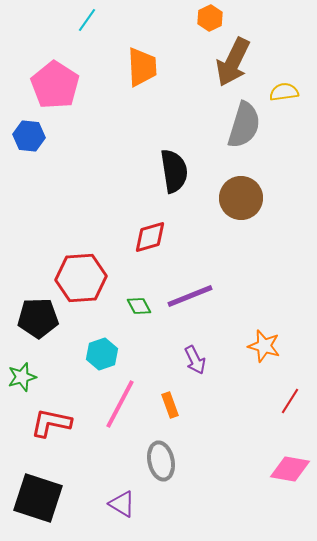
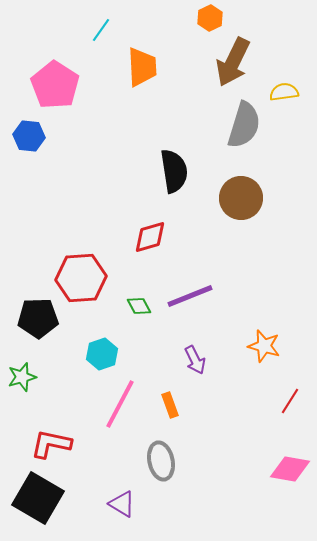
cyan line: moved 14 px right, 10 px down
red L-shape: moved 21 px down
black square: rotated 12 degrees clockwise
